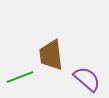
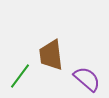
green line: moved 1 px up; rotated 32 degrees counterclockwise
